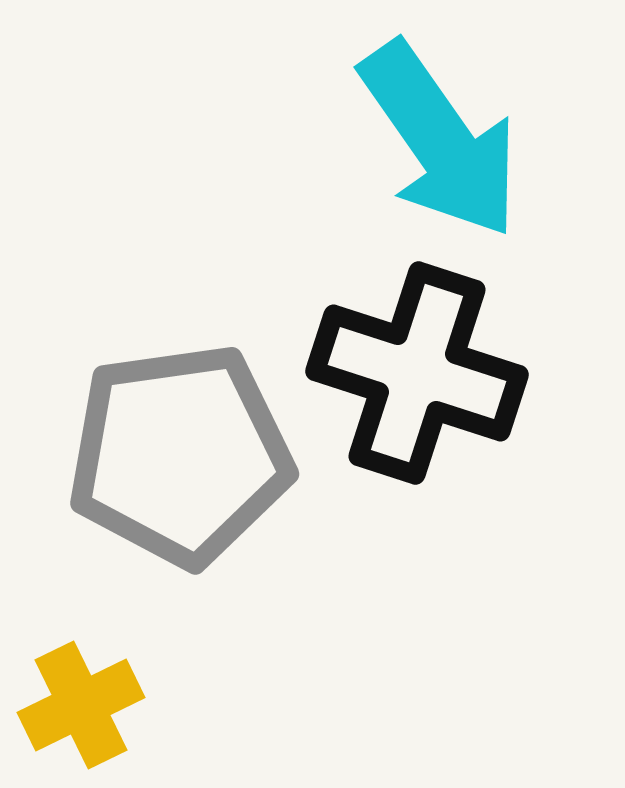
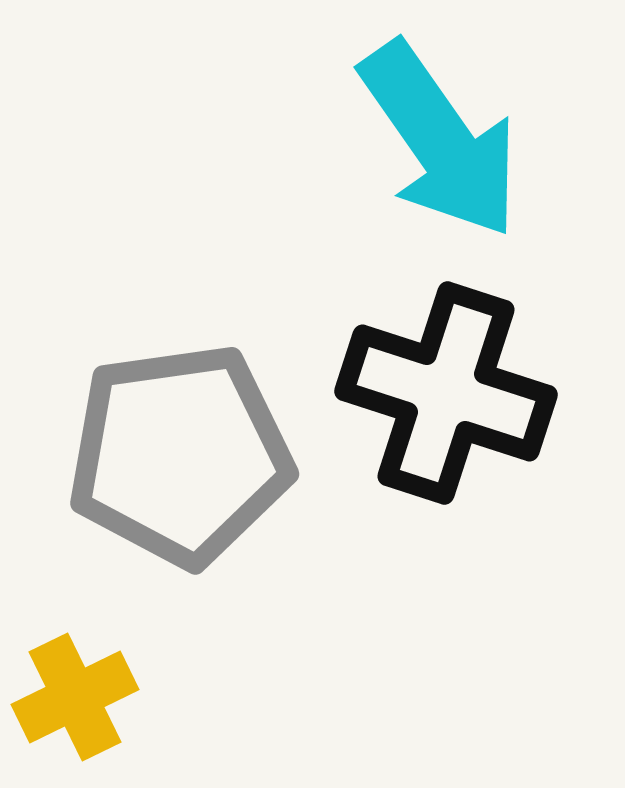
black cross: moved 29 px right, 20 px down
yellow cross: moved 6 px left, 8 px up
